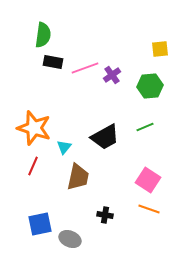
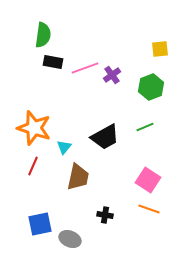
green hexagon: moved 1 px right, 1 px down; rotated 15 degrees counterclockwise
